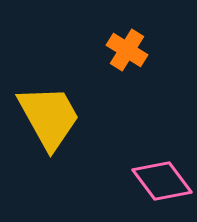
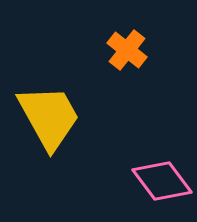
orange cross: rotated 6 degrees clockwise
